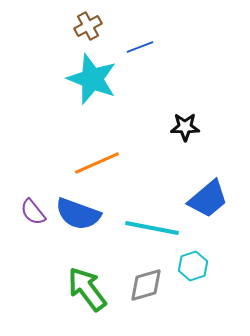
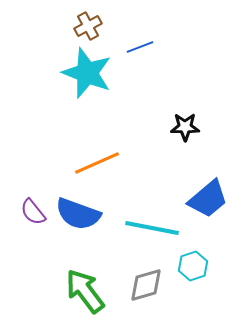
cyan star: moved 5 px left, 6 px up
green arrow: moved 2 px left, 2 px down
